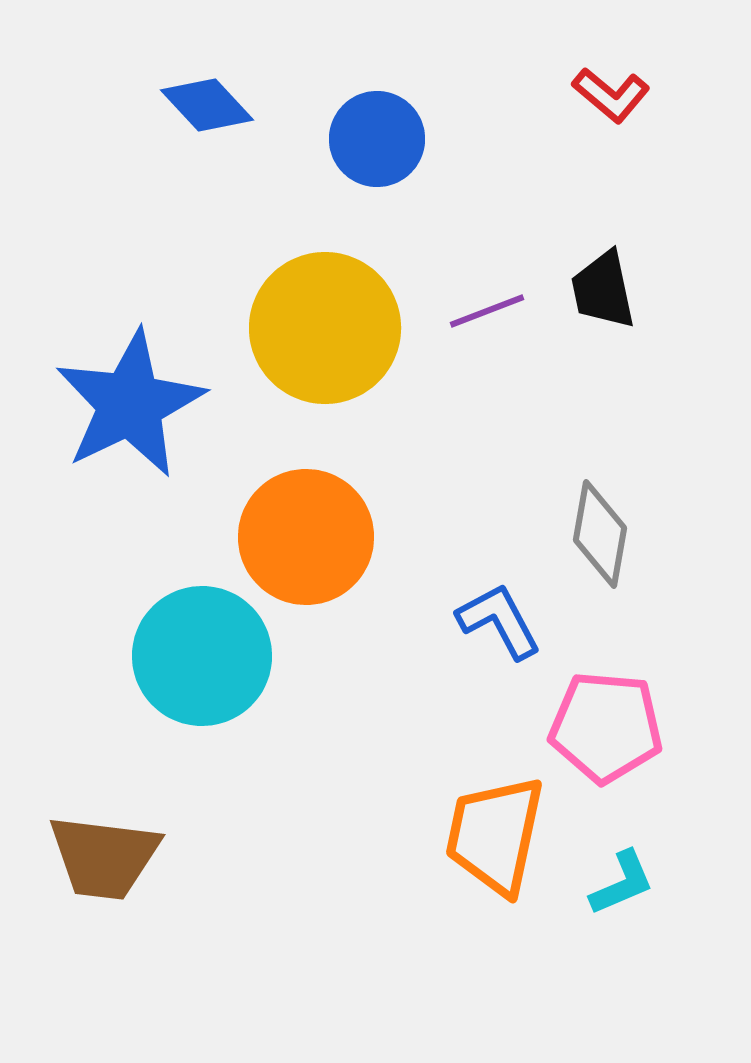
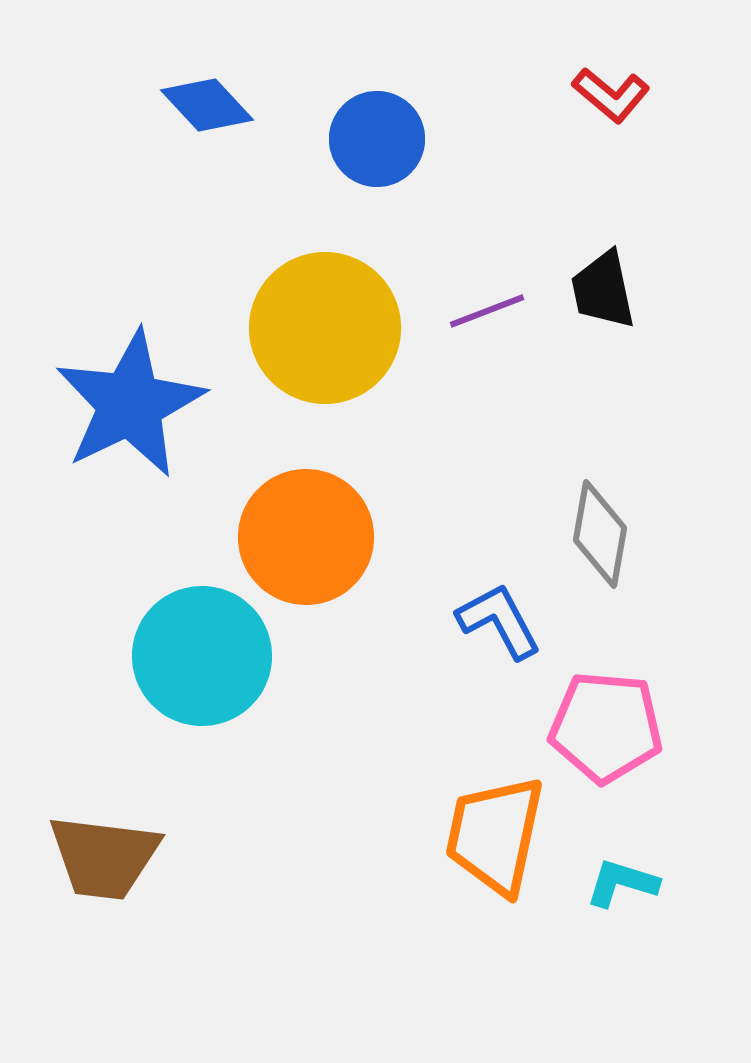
cyan L-shape: rotated 140 degrees counterclockwise
